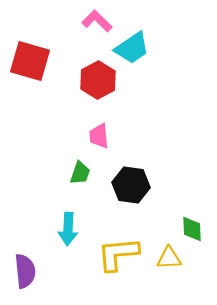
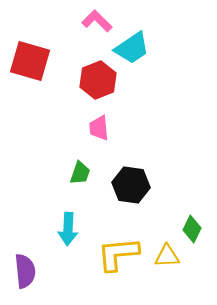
red hexagon: rotated 6 degrees clockwise
pink trapezoid: moved 8 px up
green diamond: rotated 28 degrees clockwise
yellow triangle: moved 2 px left, 2 px up
